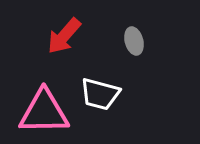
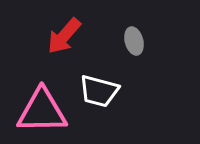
white trapezoid: moved 1 px left, 3 px up
pink triangle: moved 2 px left, 1 px up
